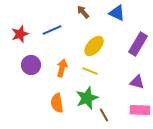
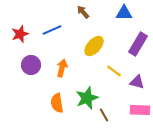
blue triangle: moved 7 px right; rotated 24 degrees counterclockwise
yellow line: moved 24 px right; rotated 14 degrees clockwise
